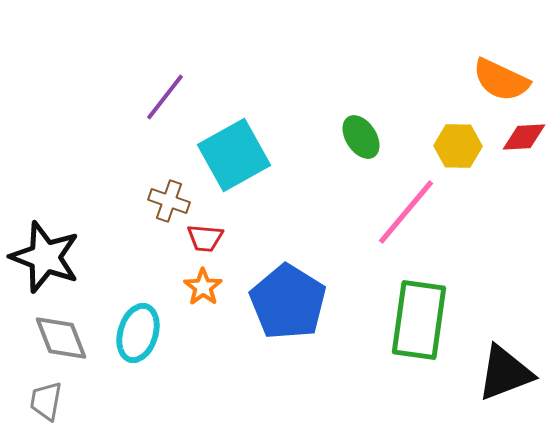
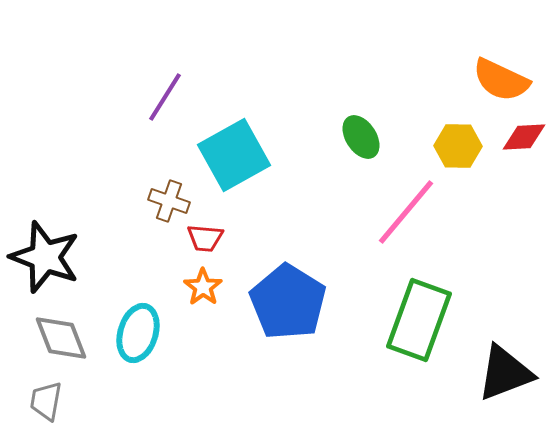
purple line: rotated 6 degrees counterclockwise
green rectangle: rotated 12 degrees clockwise
